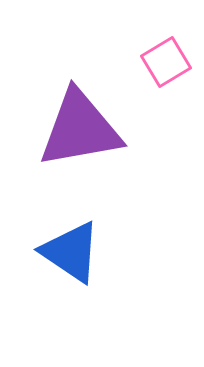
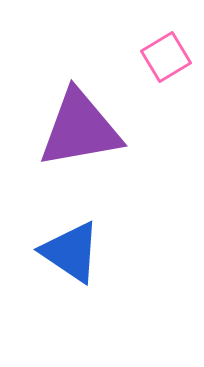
pink square: moved 5 px up
